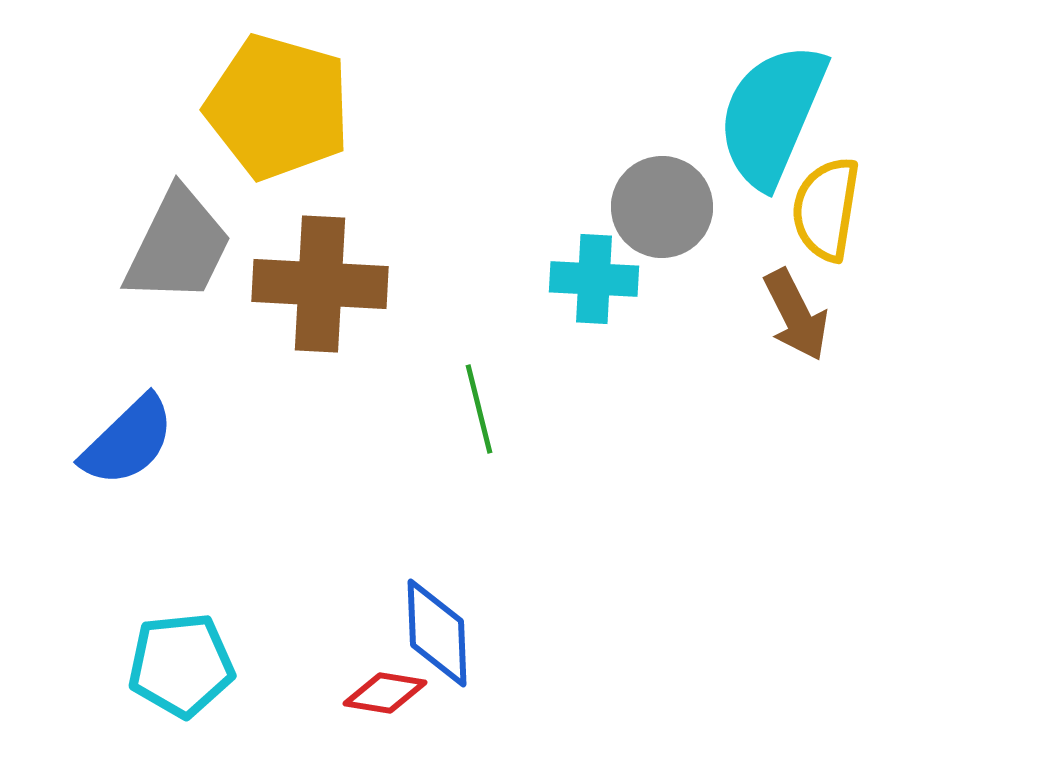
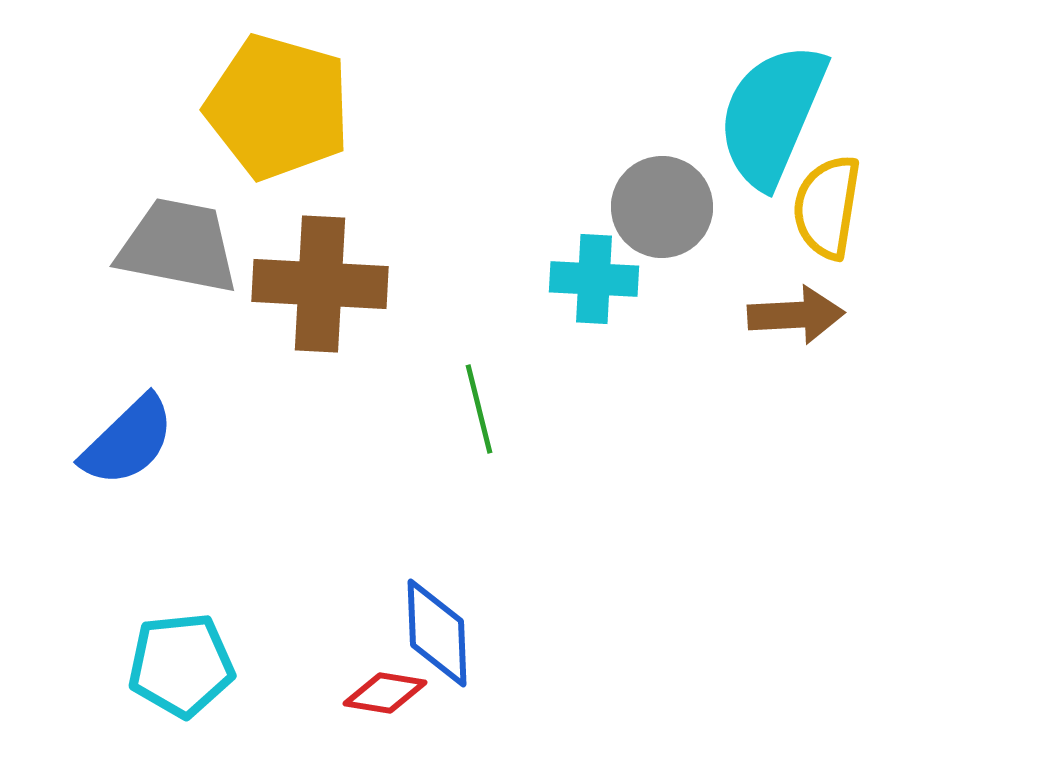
yellow semicircle: moved 1 px right, 2 px up
gray trapezoid: rotated 105 degrees counterclockwise
brown arrow: rotated 66 degrees counterclockwise
